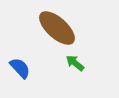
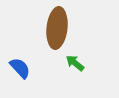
brown ellipse: rotated 54 degrees clockwise
